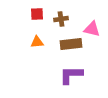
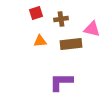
red square: moved 1 px left, 1 px up; rotated 16 degrees counterclockwise
orange triangle: moved 3 px right, 1 px up
purple L-shape: moved 10 px left, 7 px down
